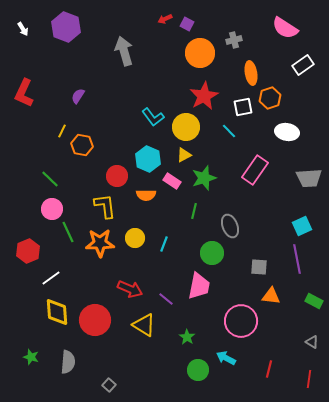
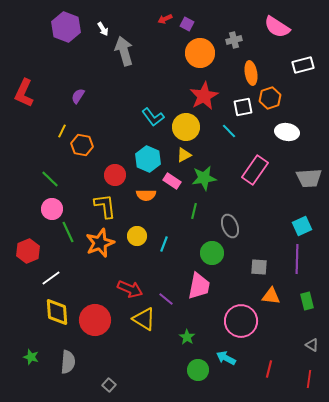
pink semicircle at (285, 28): moved 8 px left, 1 px up
white arrow at (23, 29): moved 80 px right
white rectangle at (303, 65): rotated 20 degrees clockwise
red circle at (117, 176): moved 2 px left, 1 px up
green star at (204, 178): rotated 10 degrees clockwise
yellow circle at (135, 238): moved 2 px right, 2 px up
orange star at (100, 243): rotated 20 degrees counterclockwise
purple line at (297, 259): rotated 12 degrees clockwise
green rectangle at (314, 301): moved 7 px left; rotated 48 degrees clockwise
yellow triangle at (144, 325): moved 6 px up
gray triangle at (312, 342): moved 3 px down
